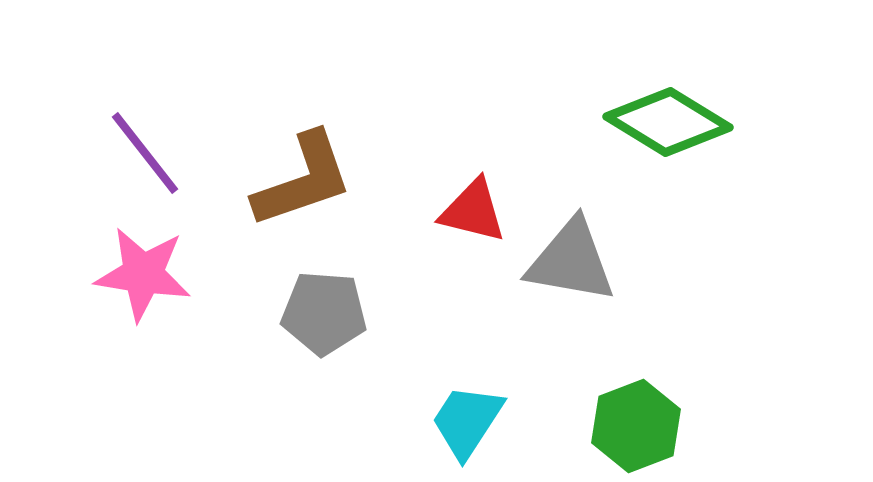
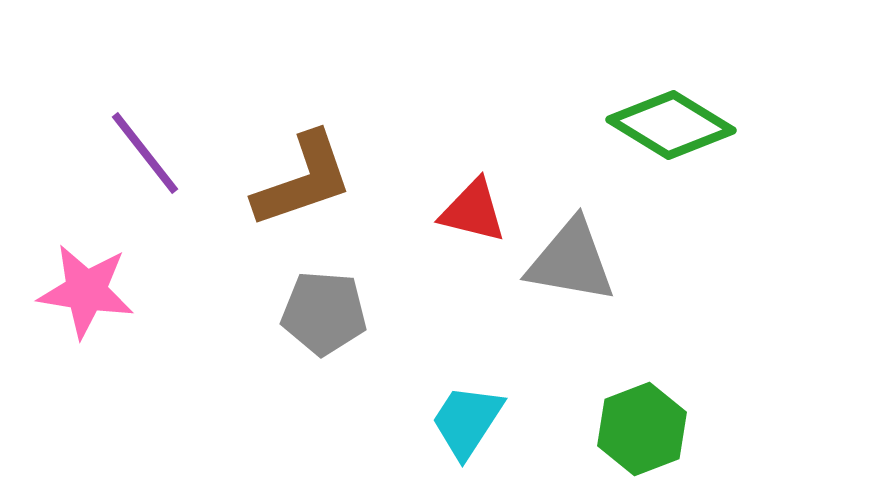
green diamond: moved 3 px right, 3 px down
pink star: moved 57 px left, 17 px down
green hexagon: moved 6 px right, 3 px down
